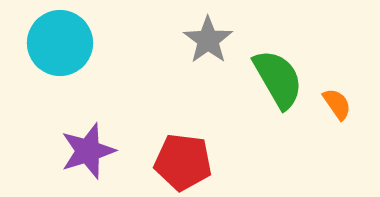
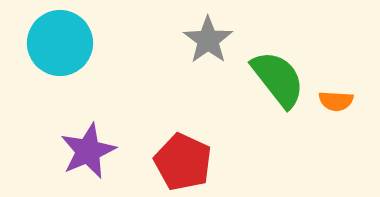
green semicircle: rotated 8 degrees counterclockwise
orange semicircle: moved 1 px left, 3 px up; rotated 128 degrees clockwise
purple star: rotated 6 degrees counterclockwise
red pentagon: rotated 18 degrees clockwise
